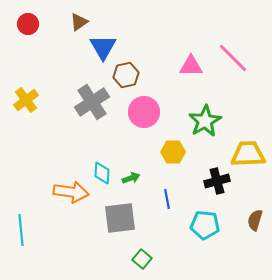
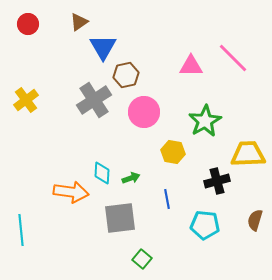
gray cross: moved 2 px right, 2 px up
yellow hexagon: rotated 10 degrees clockwise
